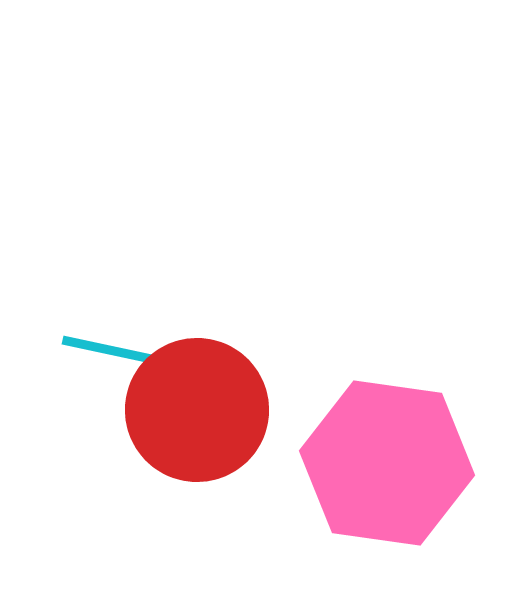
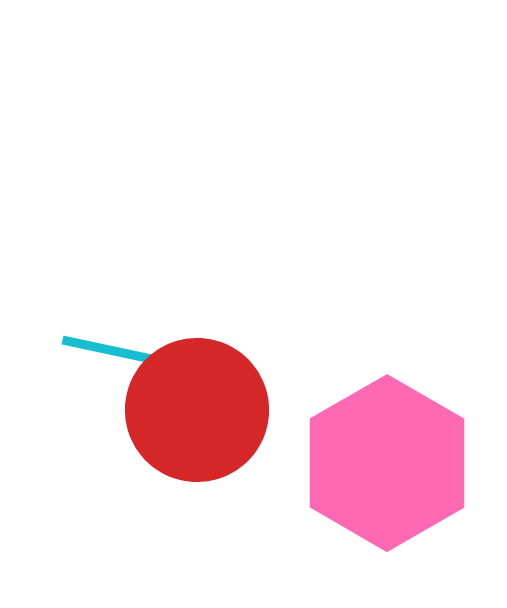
pink hexagon: rotated 22 degrees clockwise
